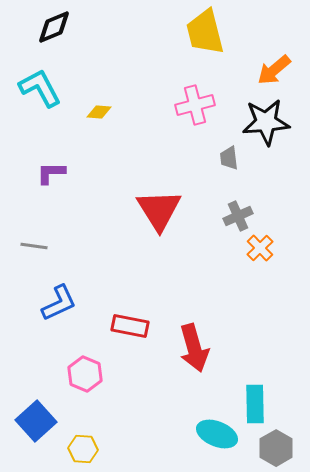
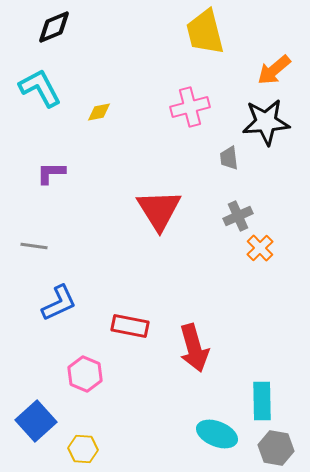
pink cross: moved 5 px left, 2 px down
yellow diamond: rotated 15 degrees counterclockwise
cyan rectangle: moved 7 px right, 3 px up
gray hexagon: rotated 20 degrees counterclockwise
